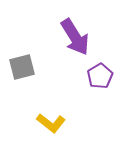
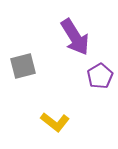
gray square: moved 1 px right, 1 px up
yellow L-shape: moved 4 px right, 1 px up
